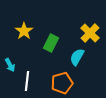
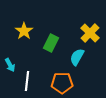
orange pentagon: rotated 15 degrees clockwise
